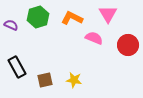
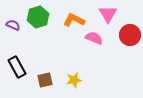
orange L-shape: moved 2 px right, 2 px down
purple semicircle: moved 2 px right
red circle: moved 2 px right, 10 px up
yellow star: rotated 21 degrees counterclockwise
